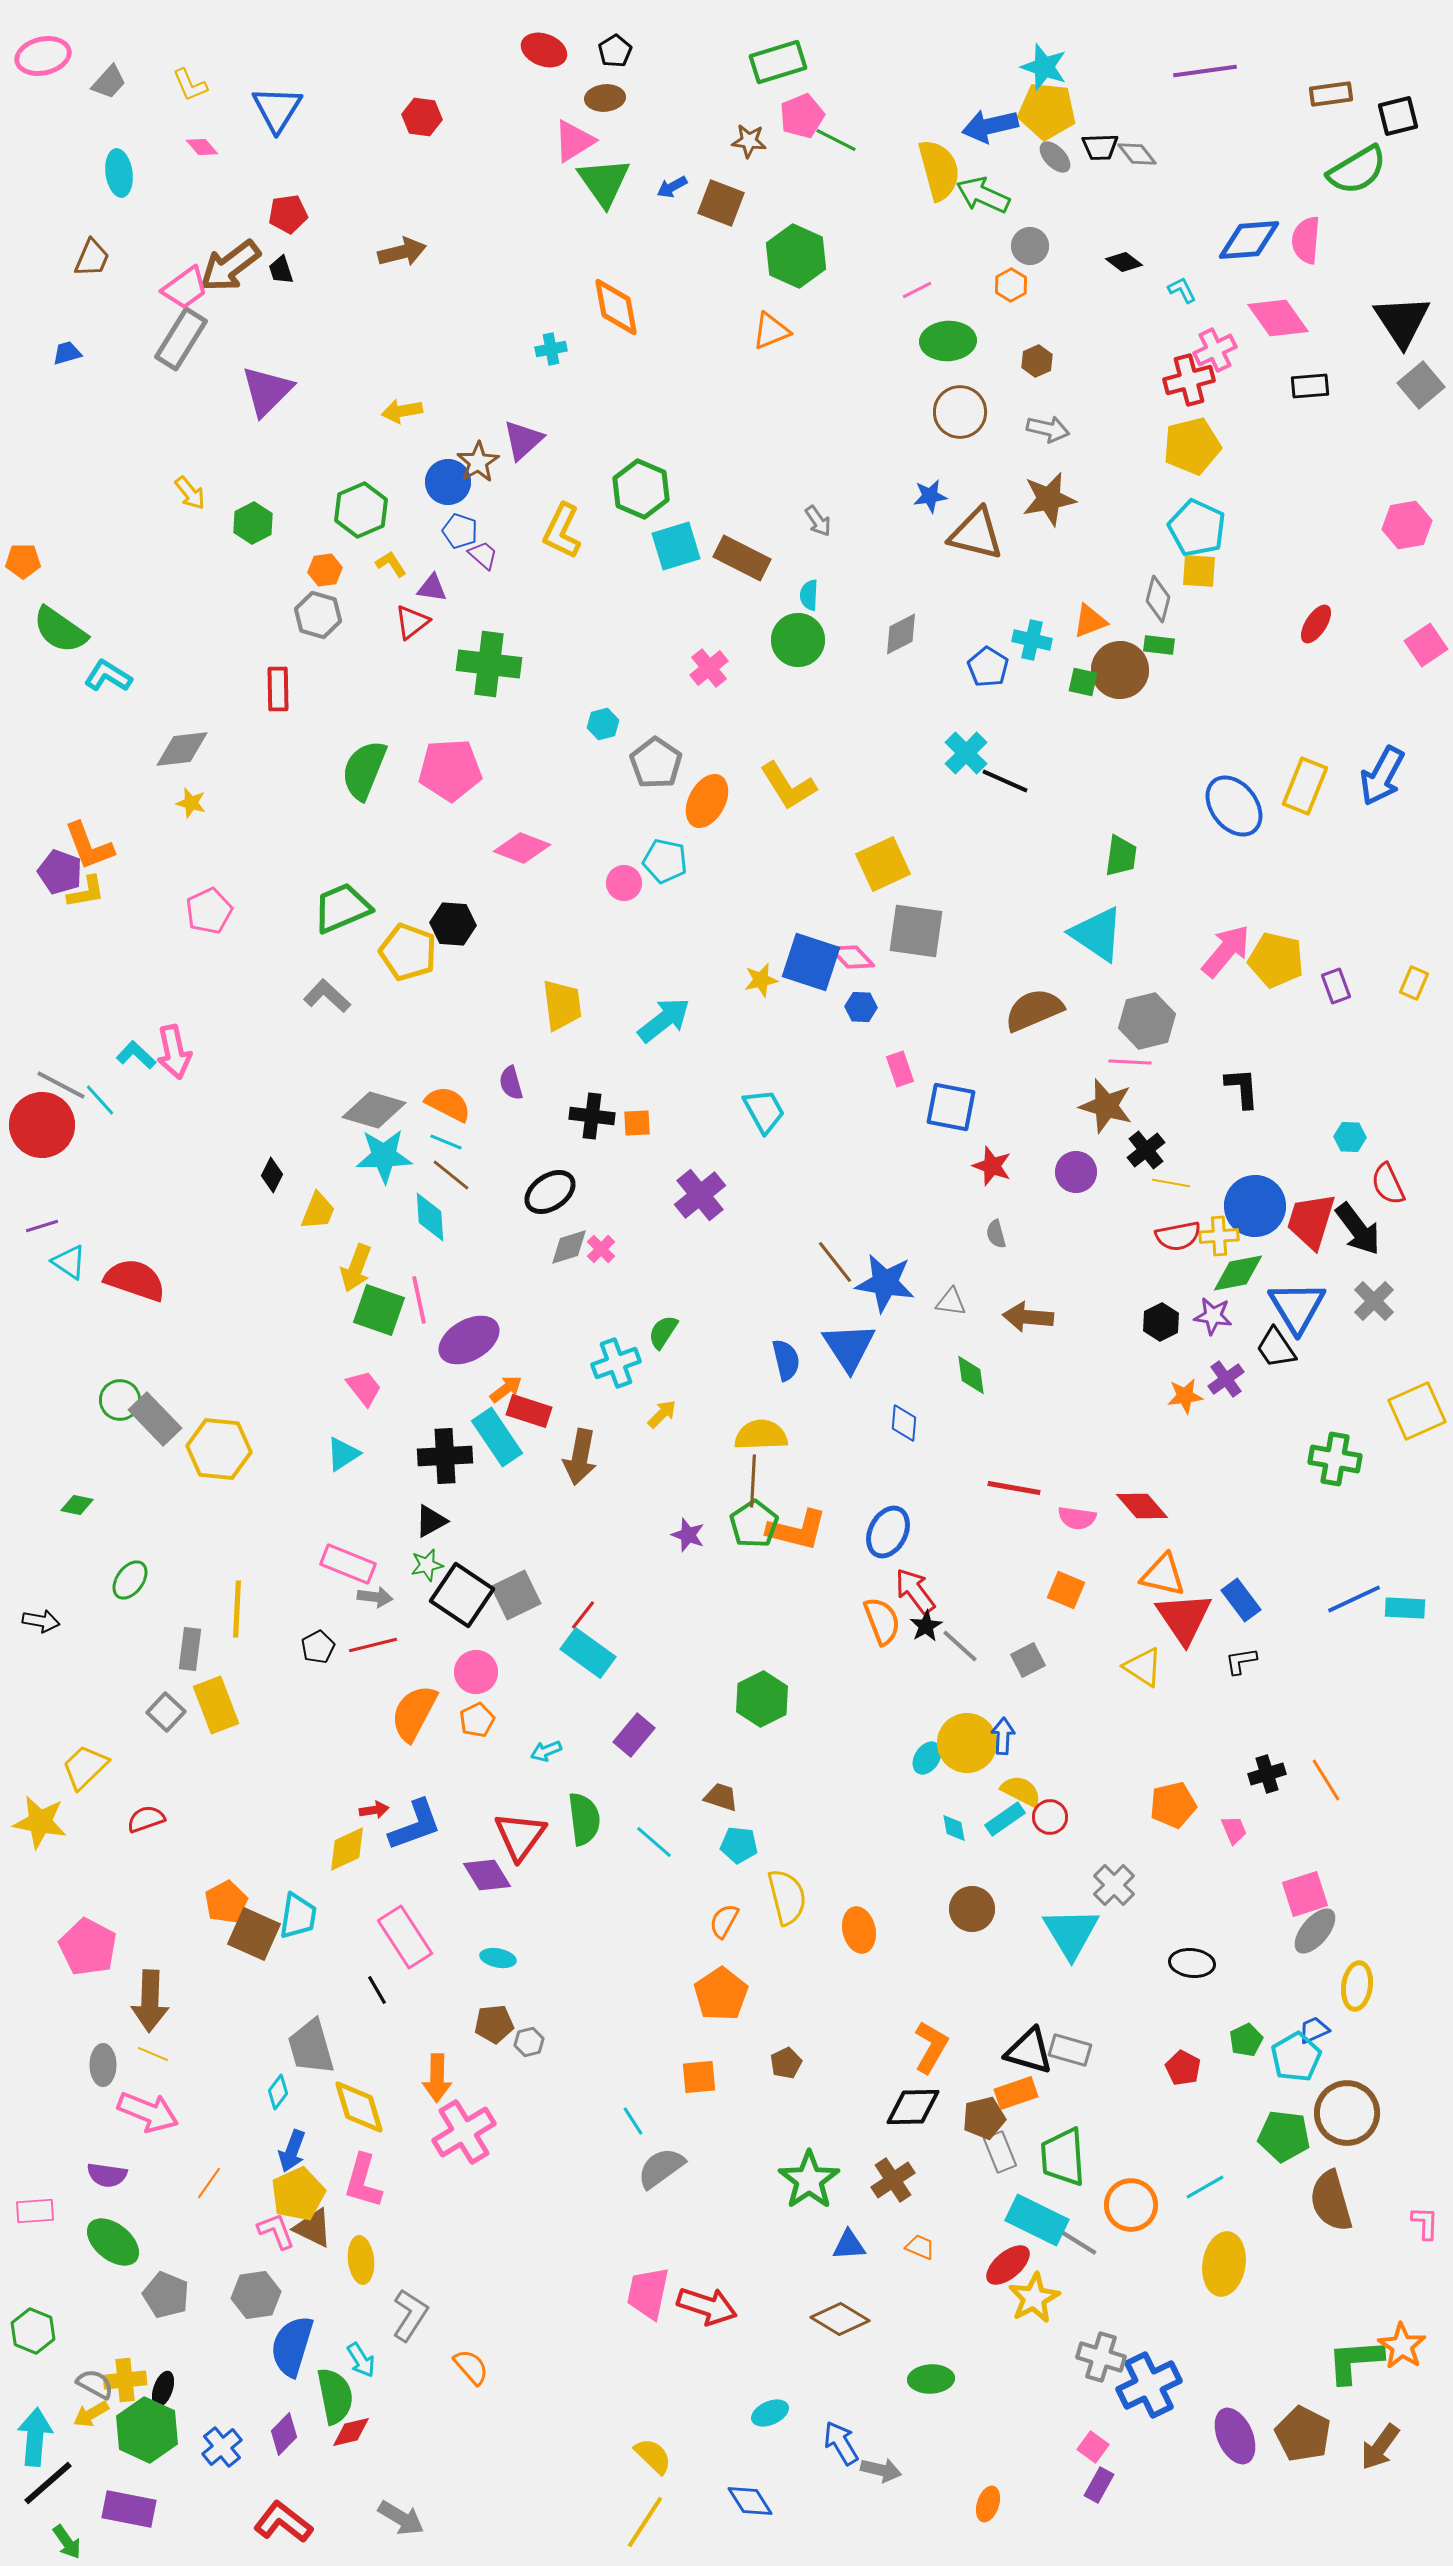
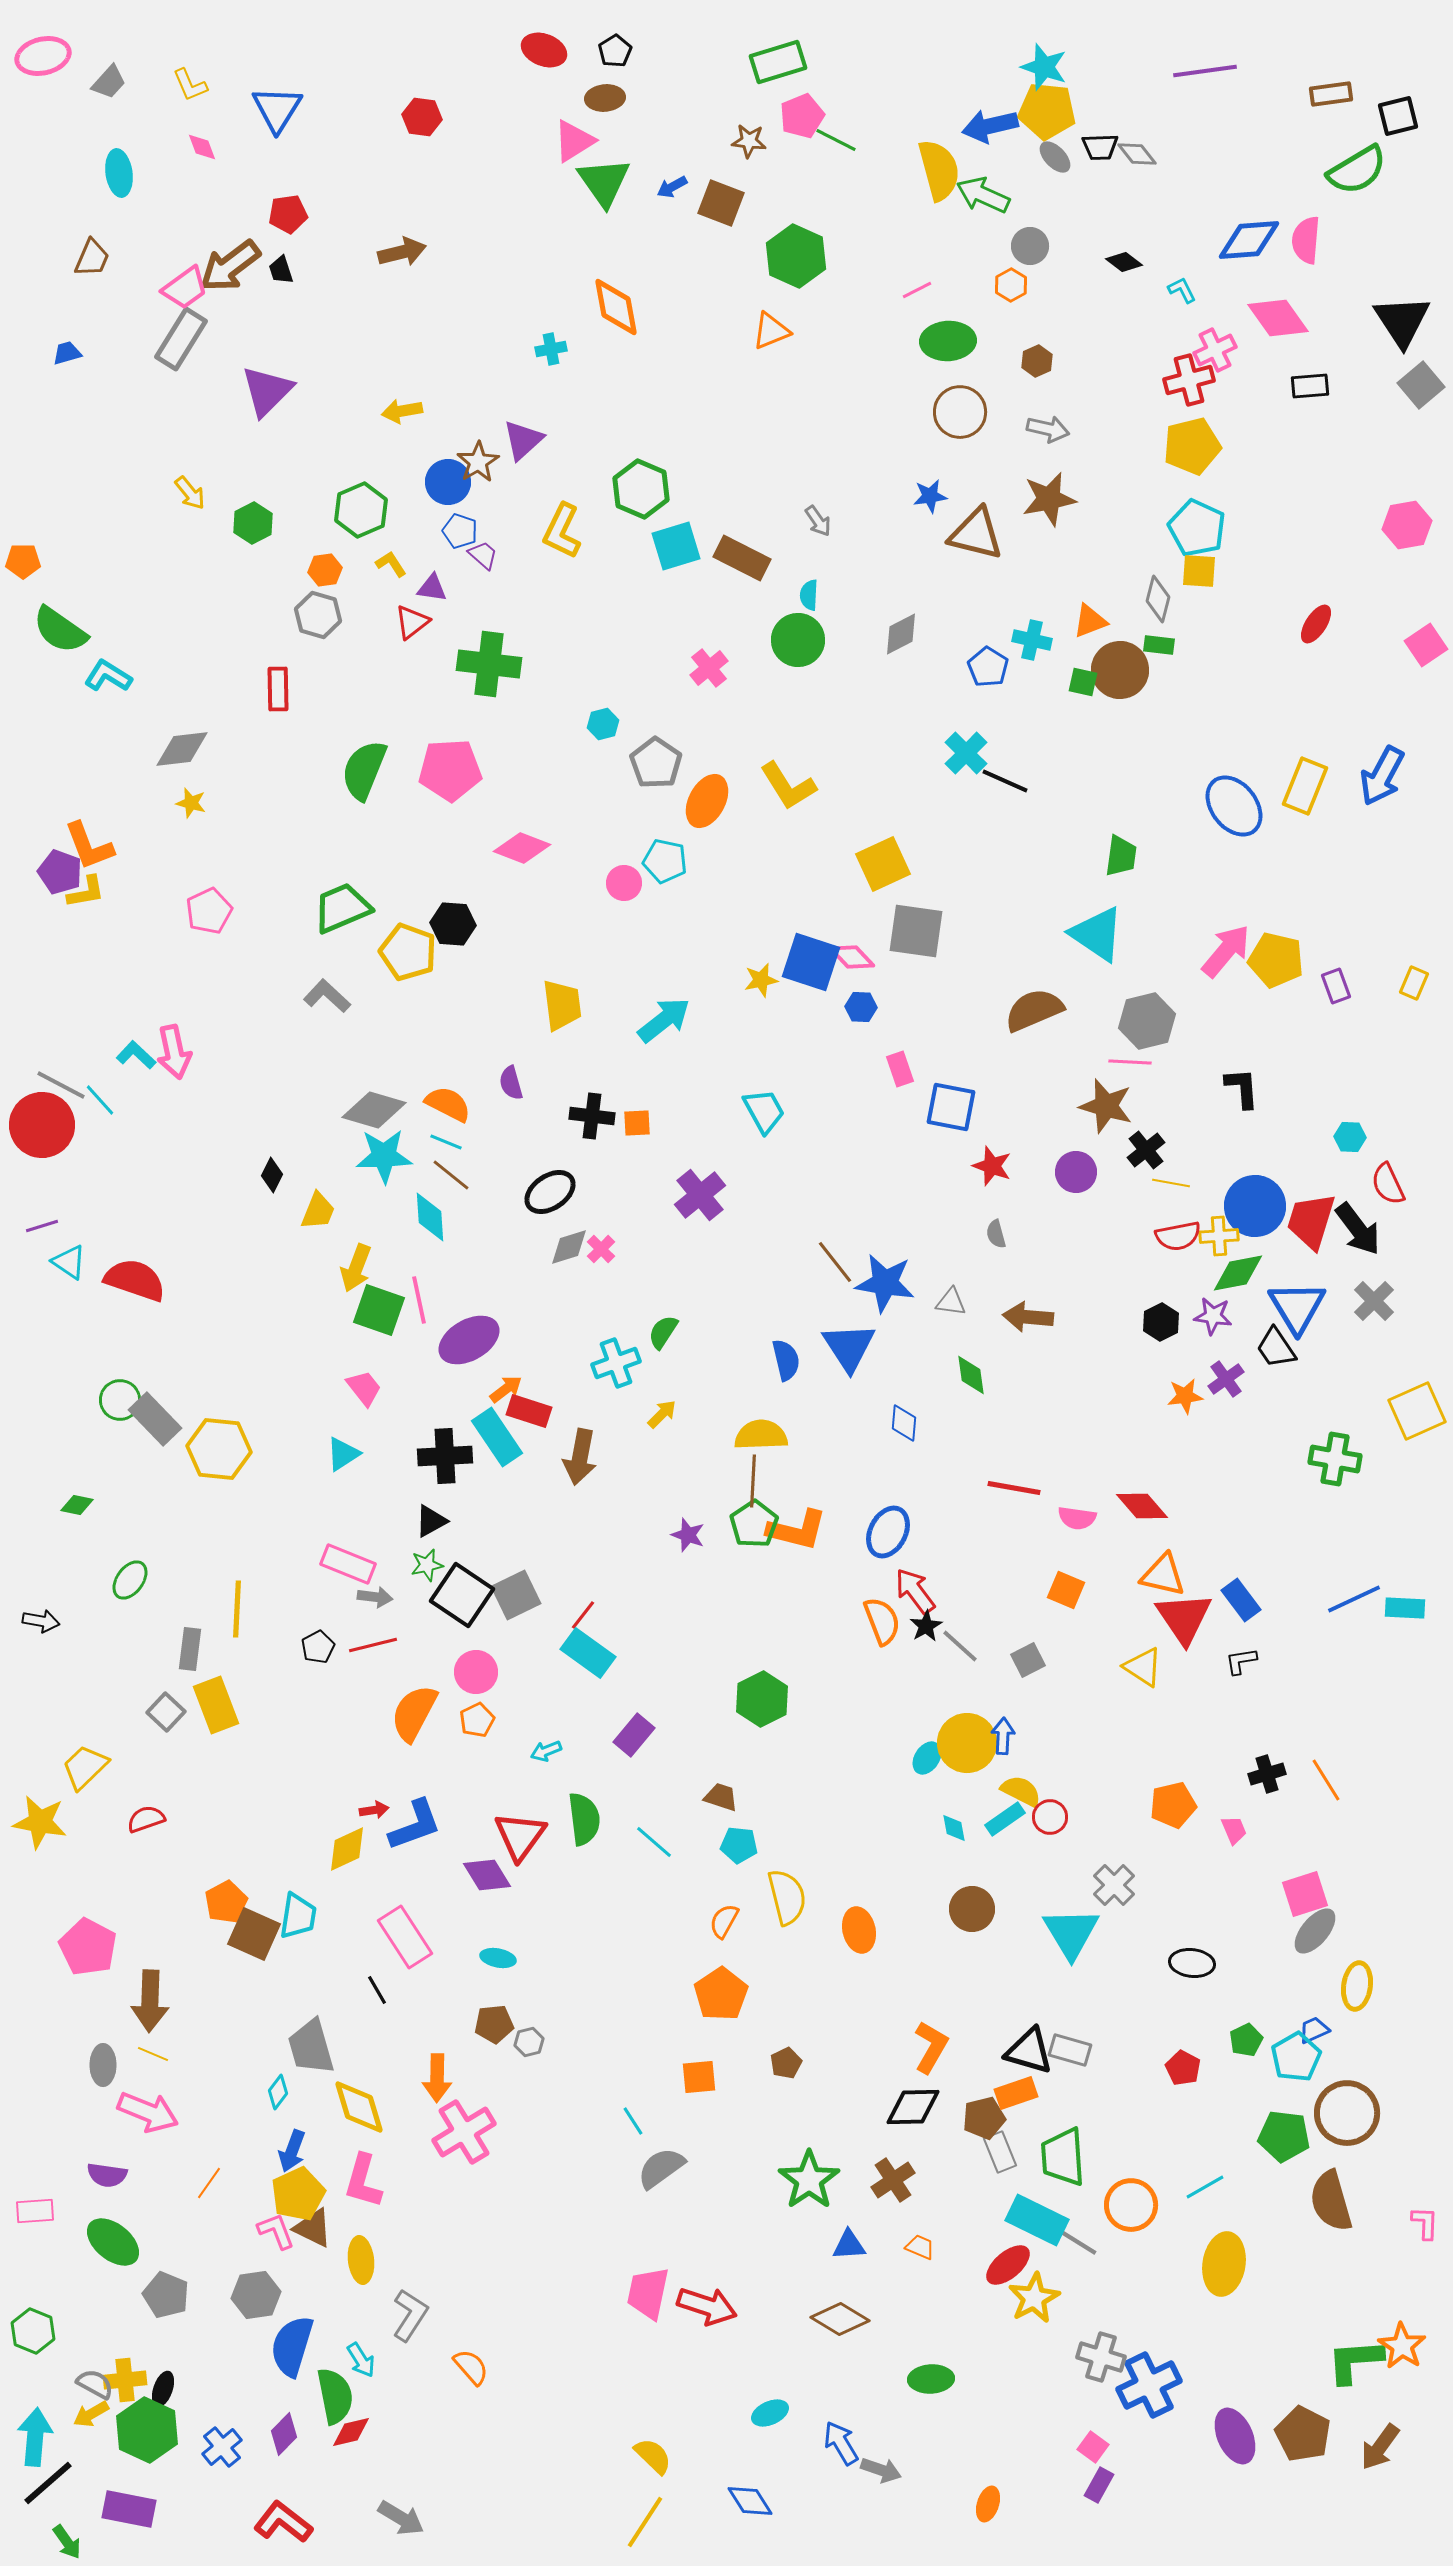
pink diamond at (202, 147): rotated 20 degrees clockwise
gray arrow at (881, 2470): rotated 6 degrees clockwise
